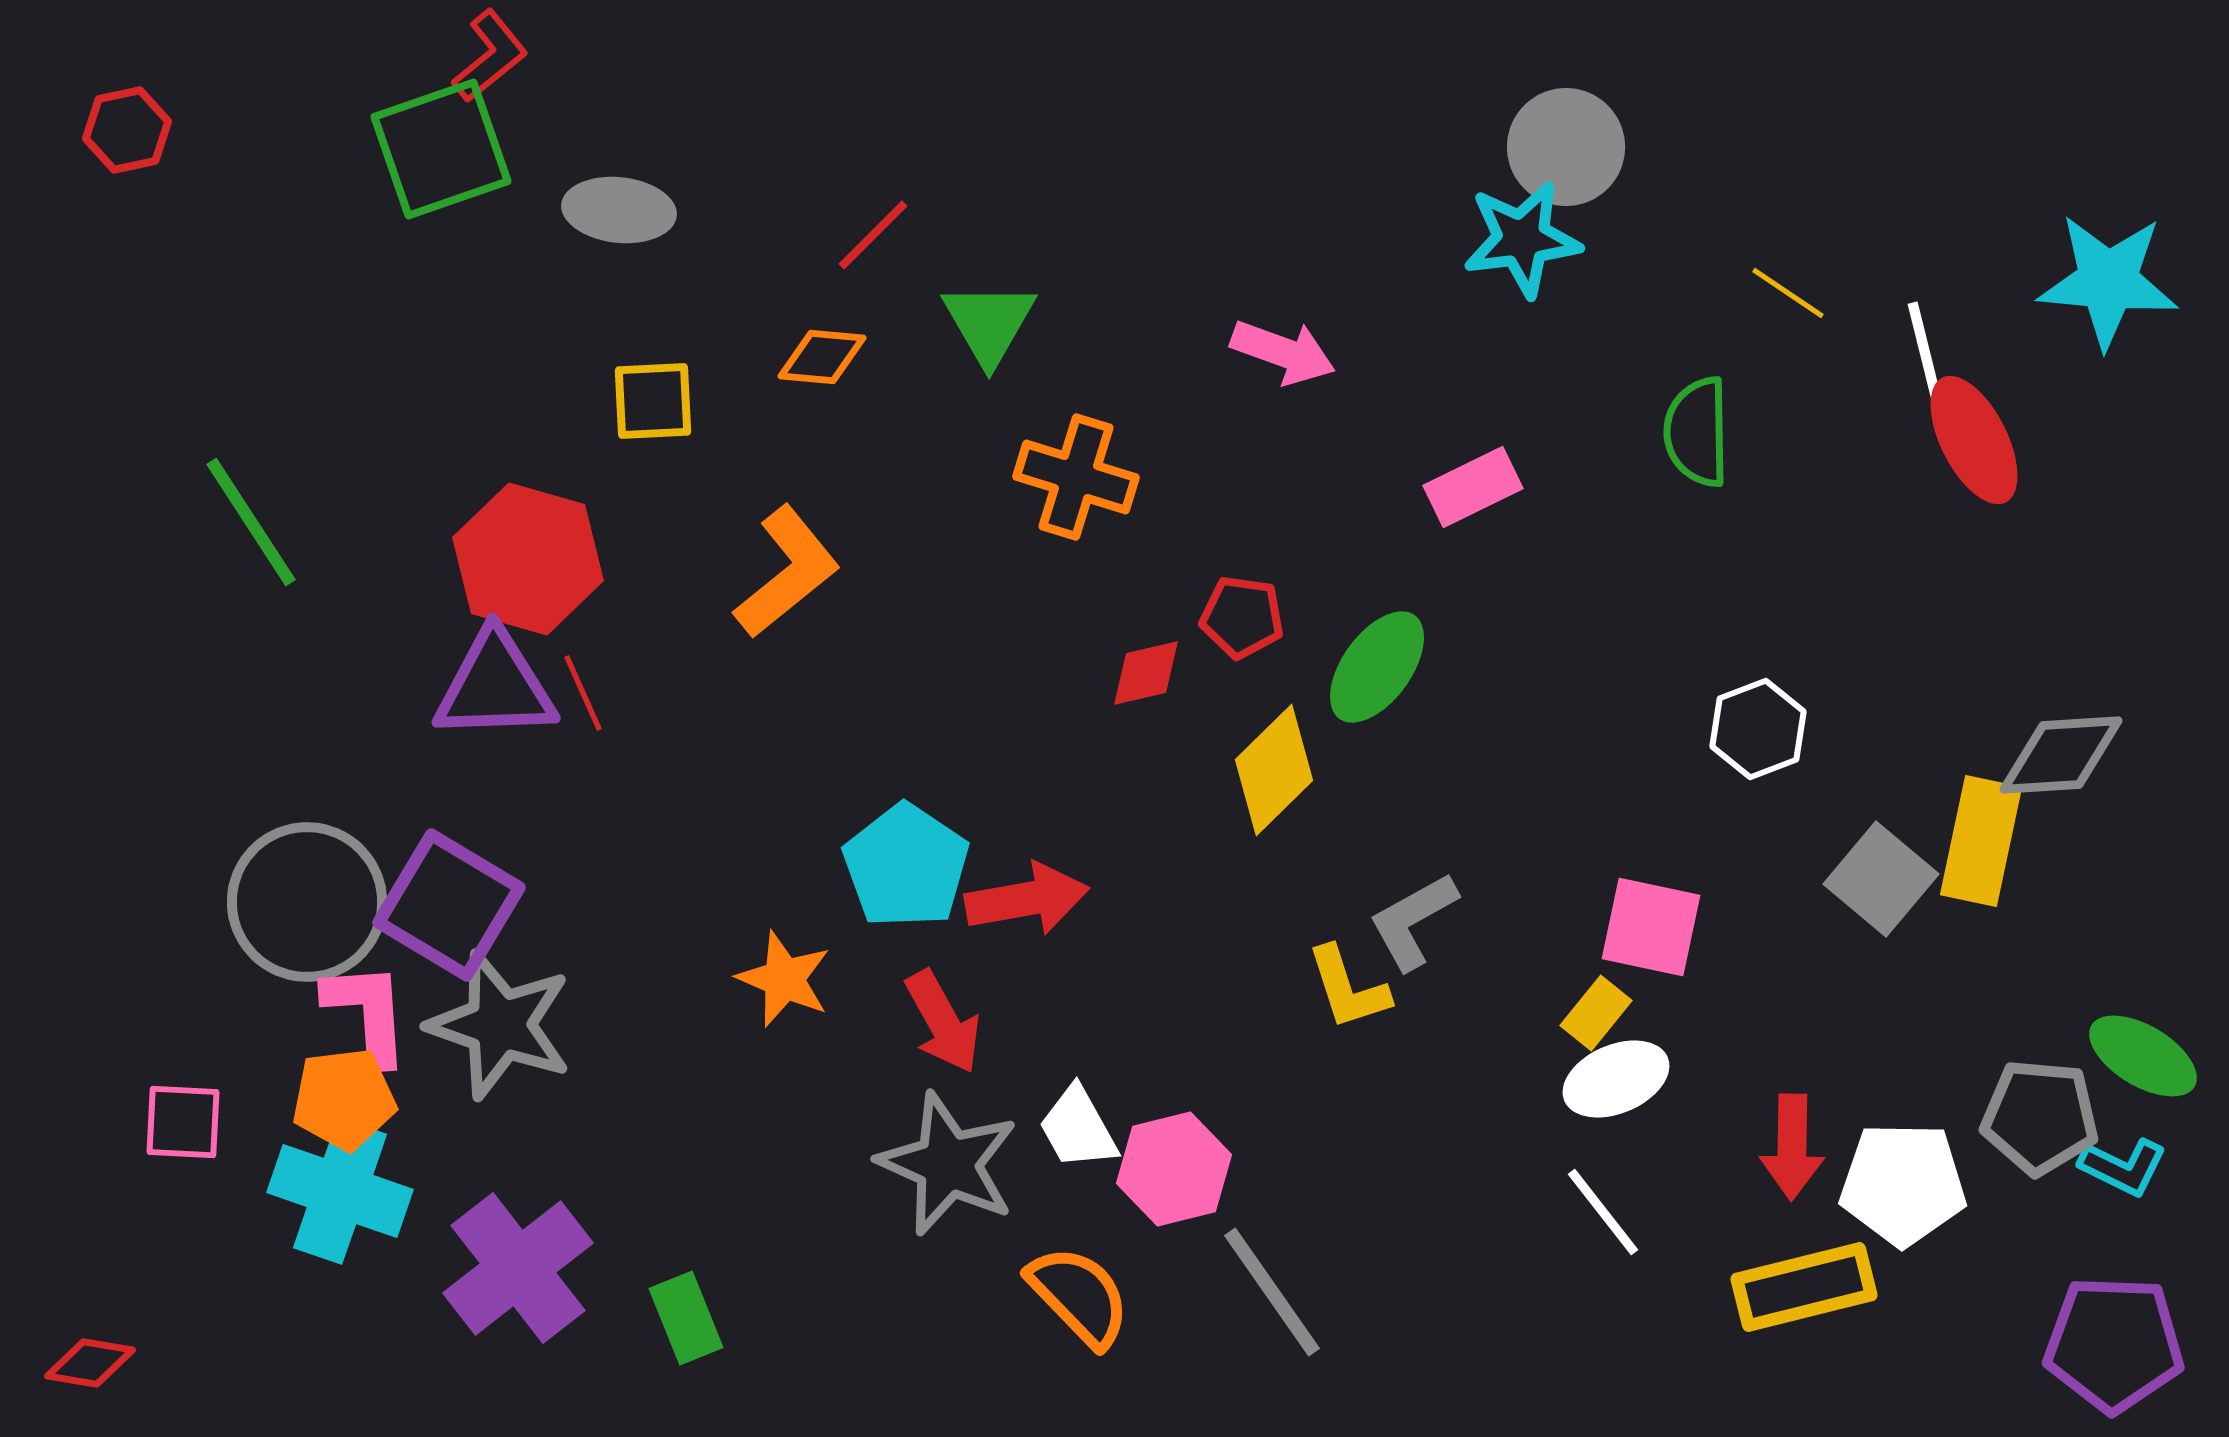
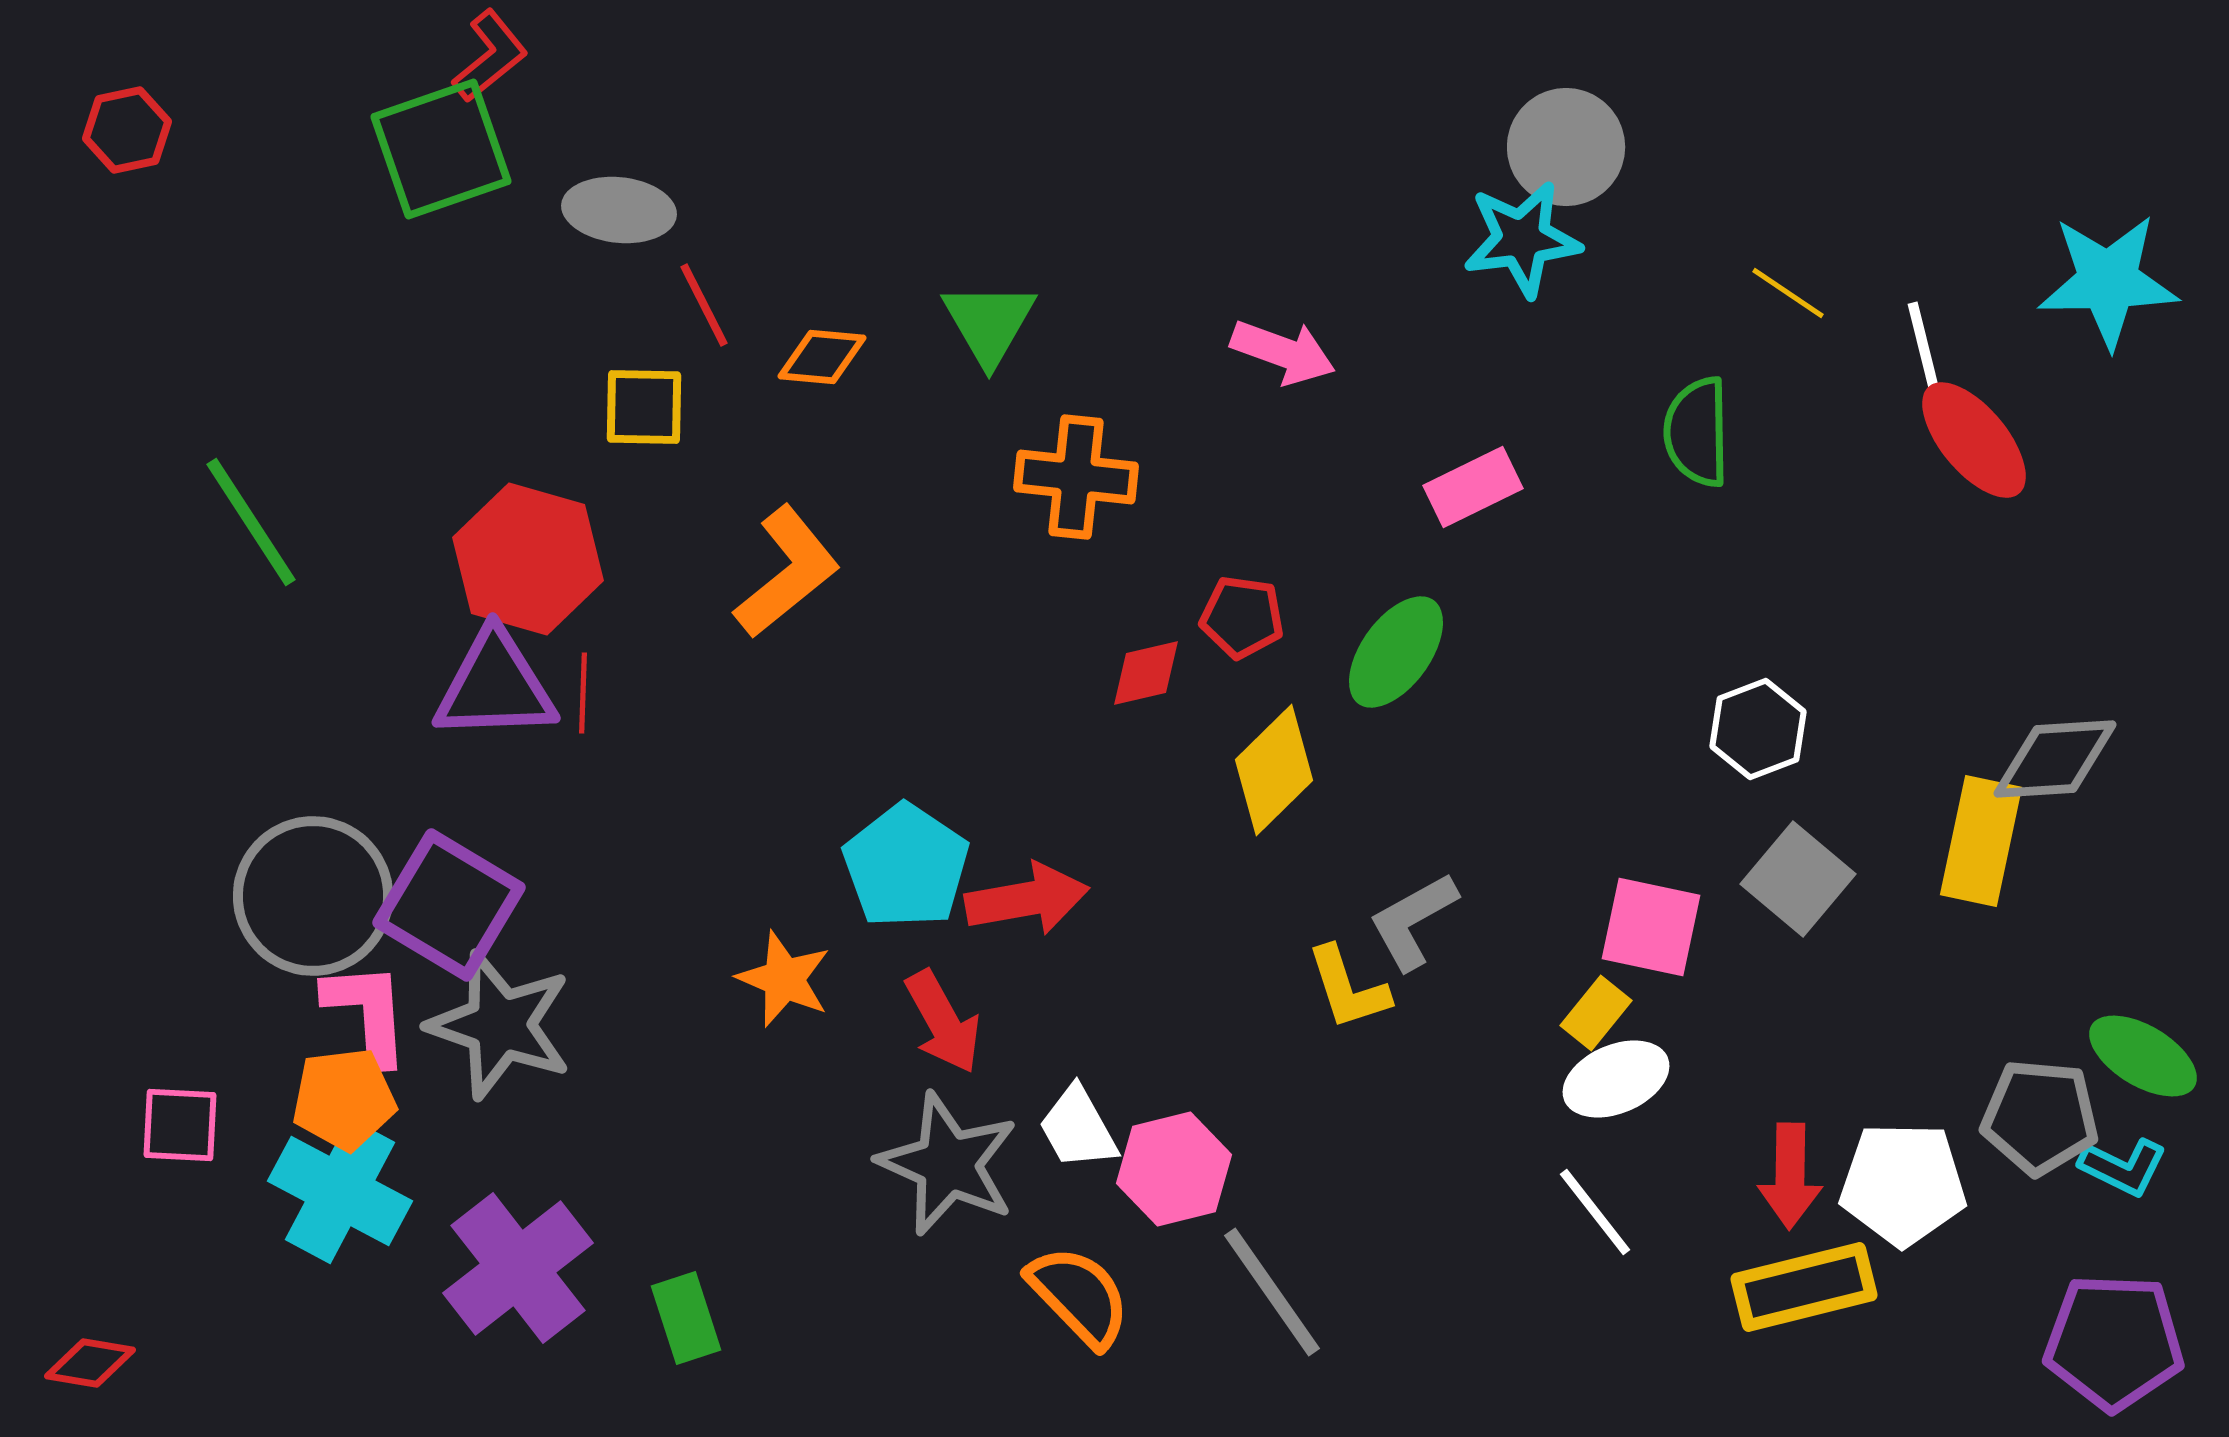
red line at (873, 235): moved 169 px left, 70 px down; rotated 72 degrees counterclockwise
cyan star at (2108, 281): rotated 6 degrees counterclockwise
yellow square at (653, 401): moved 9 px left, 6 px down; rotated 4 degrees clockwise
red ellipse at (1974, 440): rotated 13 degrees counterclockwise
orange cross at (1076, 477): rotated 11 degrees counterclockwise
green ellipse at (1377, 667): moved 19 px right, 15 px up
red line at (583, 693): rotated 26 degrees clockwise
gray diamond at (2061, 755): moved 6 px left, 4 px down
gray square at (1881, 879): moved 83 px left
gray circle at (307, 902): moved 6 px right, 6 px up
pink square at (183, 1122): moved 3 px left, 3 px down
red arrow at (1792, 1147): moved 2 px left, 29 px down
cyan cross at (340, 1191): rotated 9 degrees clockwise
white line at (1603, 1212): moved 8 px left
green rectangle at (686, 1318): rotated 4 degrees clockwise
purple pentagon at (2114, 1344): moved 2 px up
